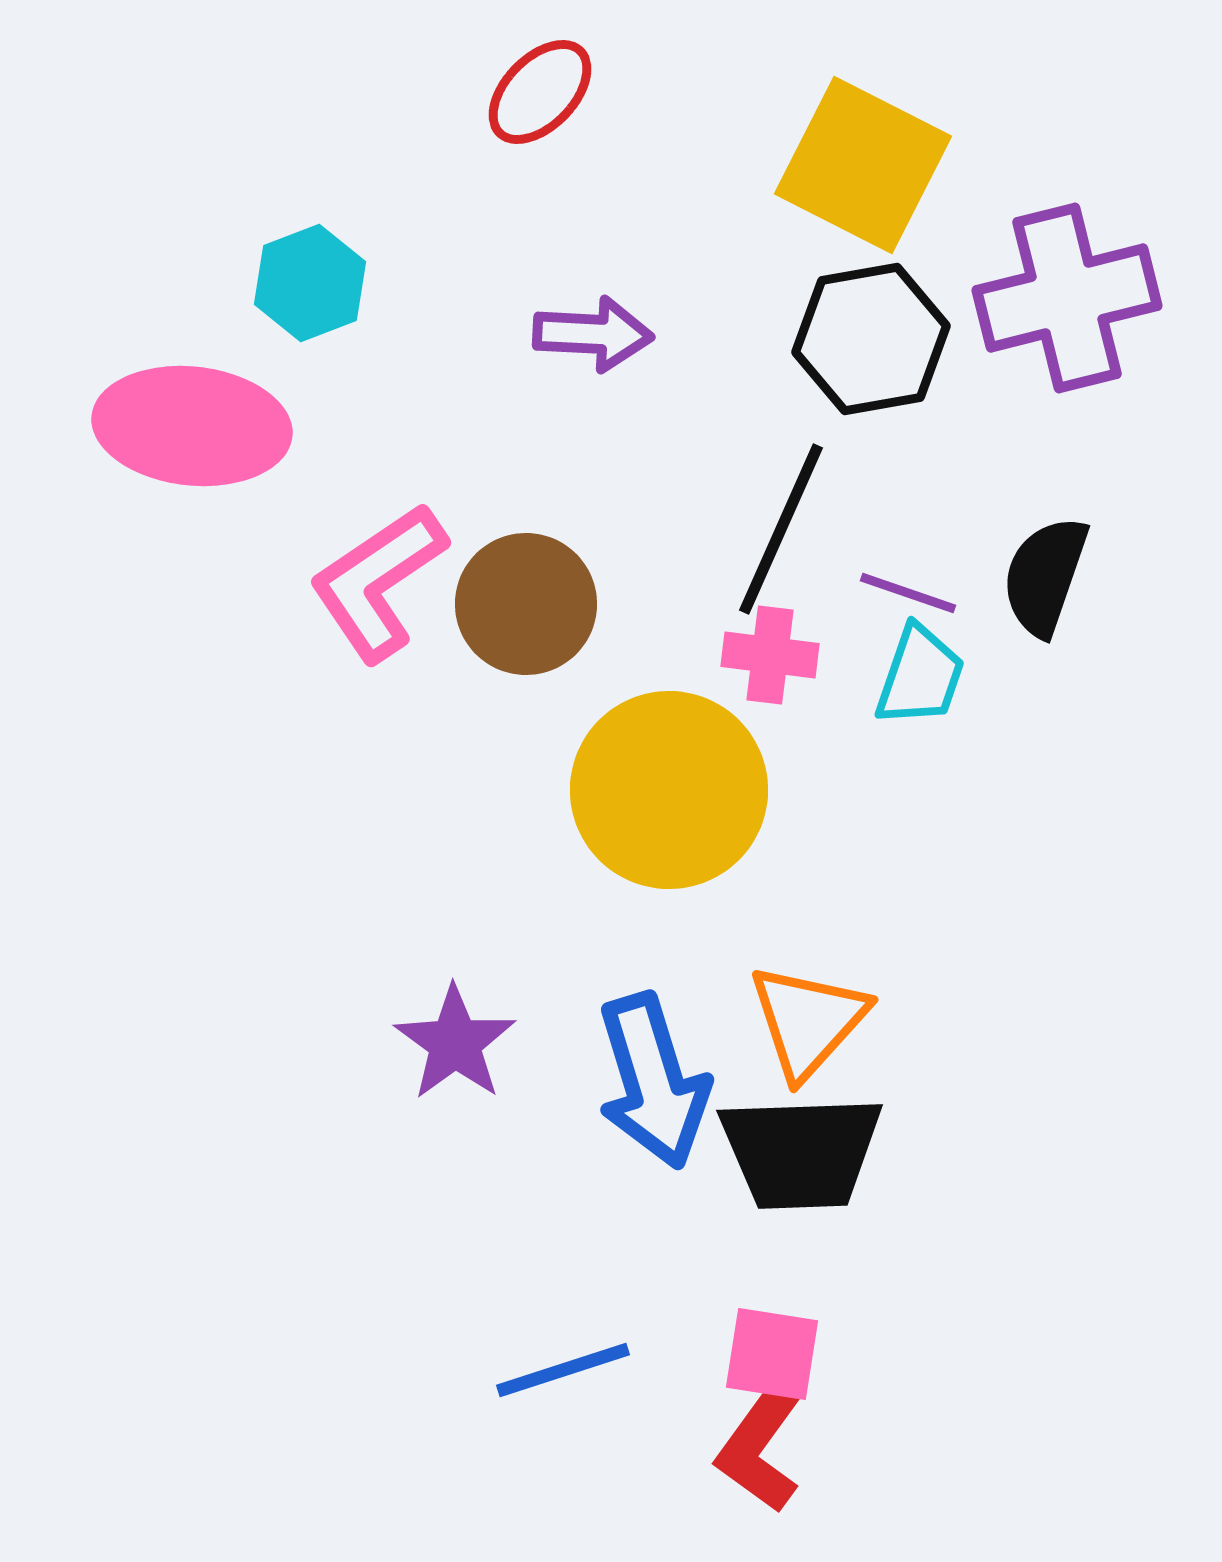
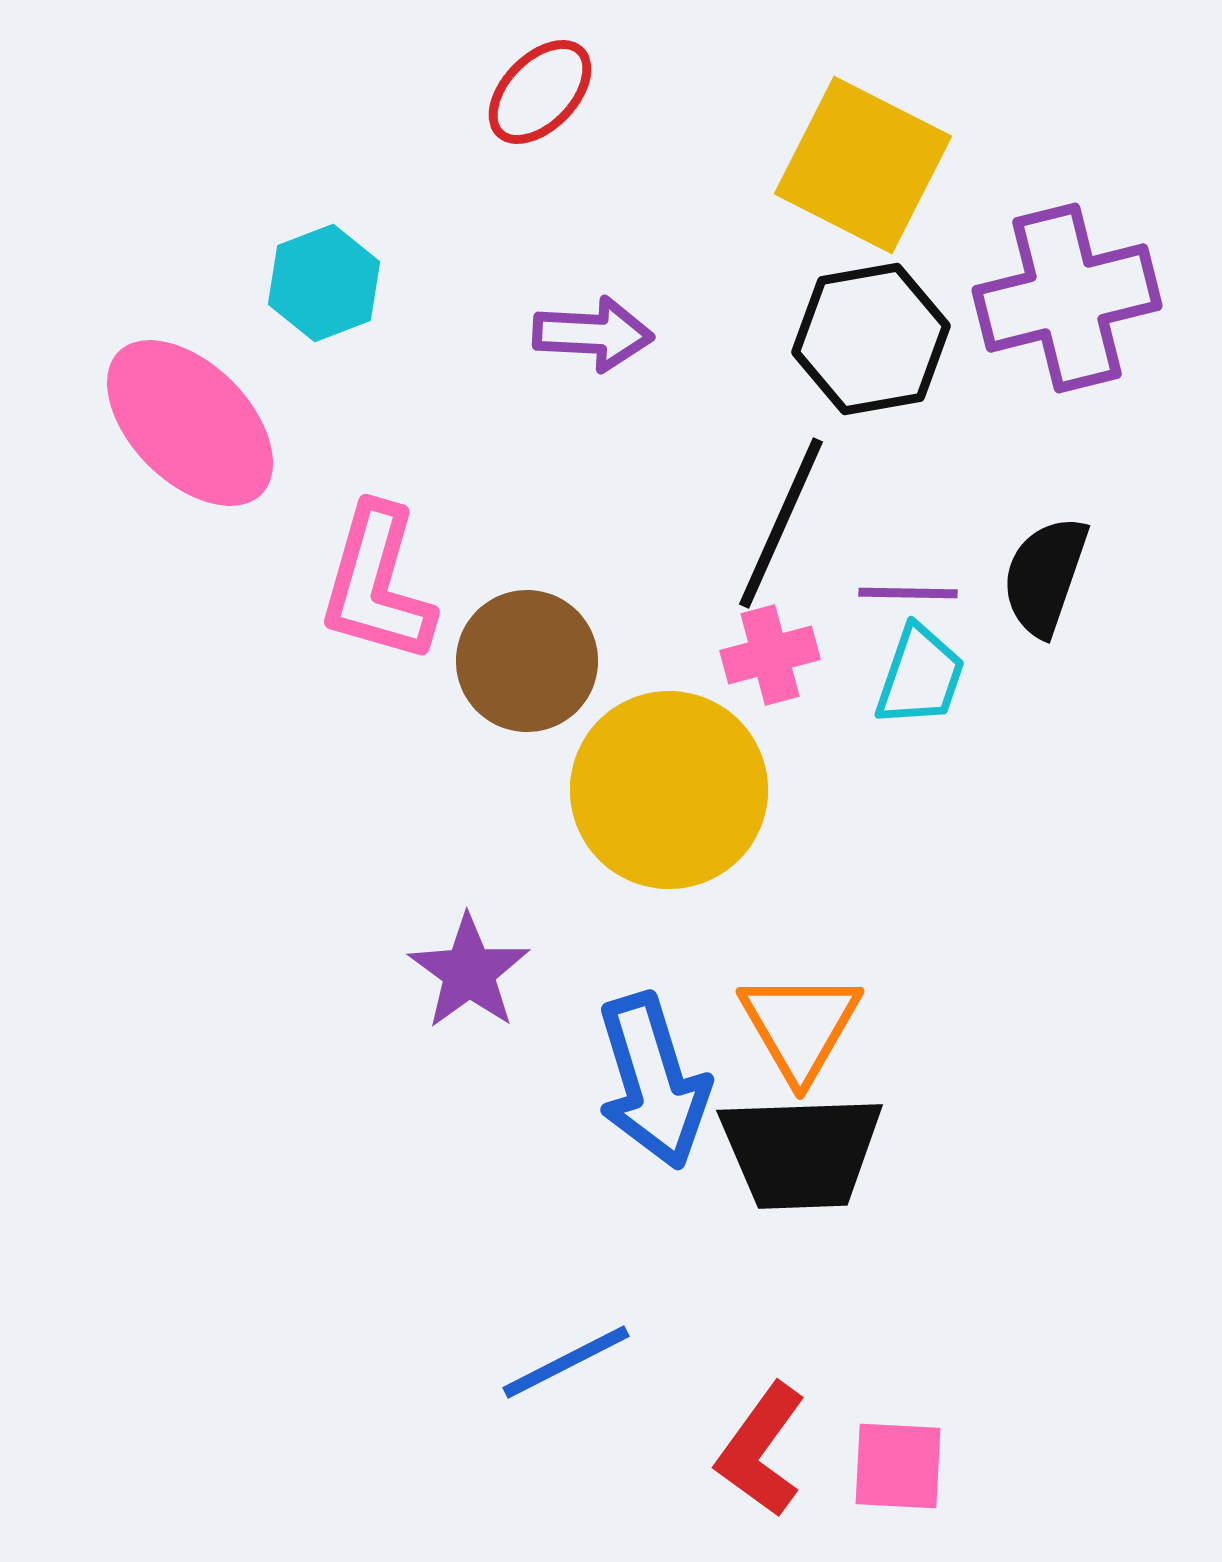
cyan hexagon: moved 14 px right
pink ellipse: moved 2 px left, 3 px up; rotated 39 degrees clockwise
black line: moved 6 px up
pink L-shape: moved 1 px left, 2 px down; rotated 40 degrees counterclockwise
purple line: rotated 18 degrees counterclockwise
brown circle: moved 1 px right, 57 px down
pink cross: rotated 22 degrees counterclockwise
orange triangle: moved 8 px left, 5 px down; rotated 12 degrees counterclockwise
purple star: moved 14 px right, 71 px up
pink square: moved 126 px right, 112 px down; rotated 6 degrees counterclockwise
blue line: moved 3 px right, 8 px up; rotated 9 degrees counterclockwise
red L-shape: moved 4 px down
